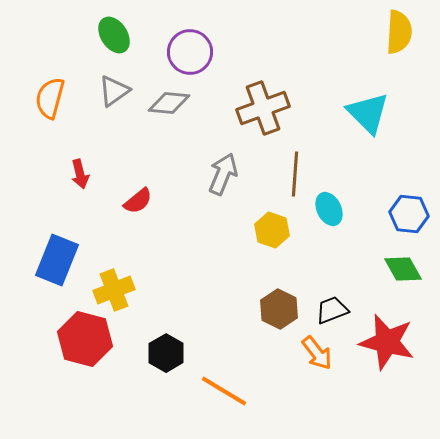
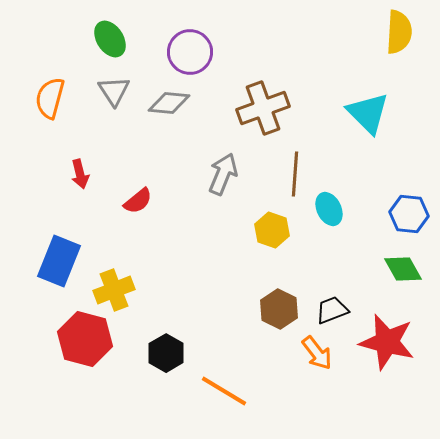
green ellipse: moved 4 px left, 4 px down
gray triangle: rotated 28 degrees counterclockwise
blue rectangle: moved 2 px right, 1 px down
